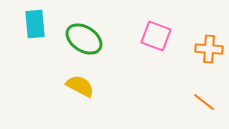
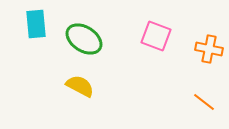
cyan rectangle: moved 1 px right
orange cross: rotated 8 degrees clockwise
